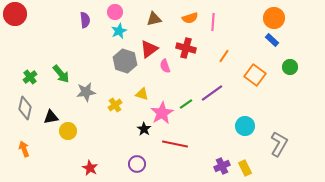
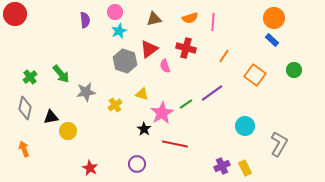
green circle: moved 4 px right, 3 px down
